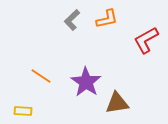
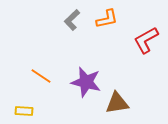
purple star: rotated 20 degrees counterclockwise
yellow rectangle: moved 1 px right
